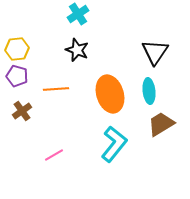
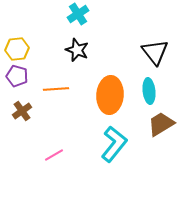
black triangle: rotated 12 degrees counterclockwise
orange ellipse: moved 1 px down; rotated 21 degrees clockwise
